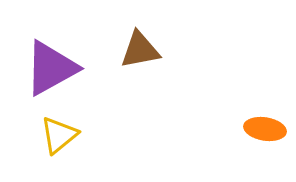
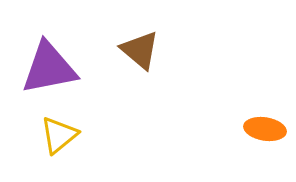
brown triangle: rotated 51 degrees clockwise
purple triangle: moved 2 px left; rotated 18 degrees clockwise
